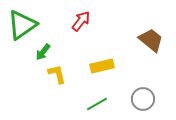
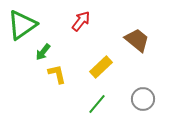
brown trapezoid: moved 14 px left
yellow rectangle: moved 1 px left, 1 px down; rotated 30 degrees counterclockwise
green line: rotated 20 degrees counterclockwise
